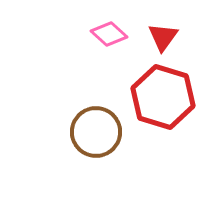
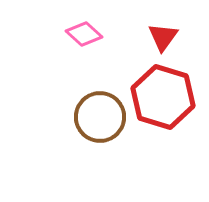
pink diamond: moved 25 px left
brown circle: moved 4 px right, 15 px up
